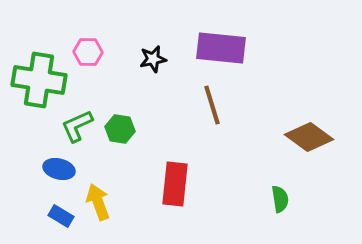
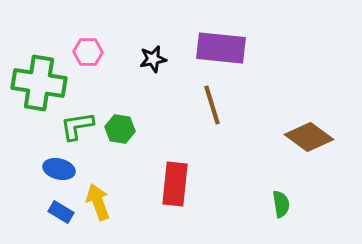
green cross: moved 3 px down
green L-shape: rotated 15 degrees clockwise
green semicircle: moved 1 px right, 5 px down
blue rectangle: moved 4 px up
